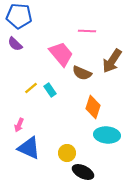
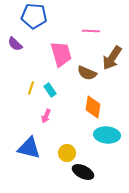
blue pentagon: moved 15 px right
pink line: moved 4 px right
pink trapezoid: rotated 24 degrees clockwise
brown arrow: moved 3 px up
brown semicircle: moved 5 px right
yellow line: rotated 32 degrees counterclockwise
orange diamond: rotated 10 degrees counterclockwise
pink arrow: moved 27 px right, 9 px up
blue triangle: rotated 10 degrees counterclockwise
